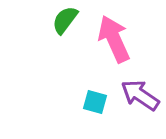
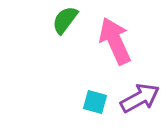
pink arrow: moved 1 px right, 2 px down
purple arrow: moved 3 px down; rotated 117 degrees clockwise
